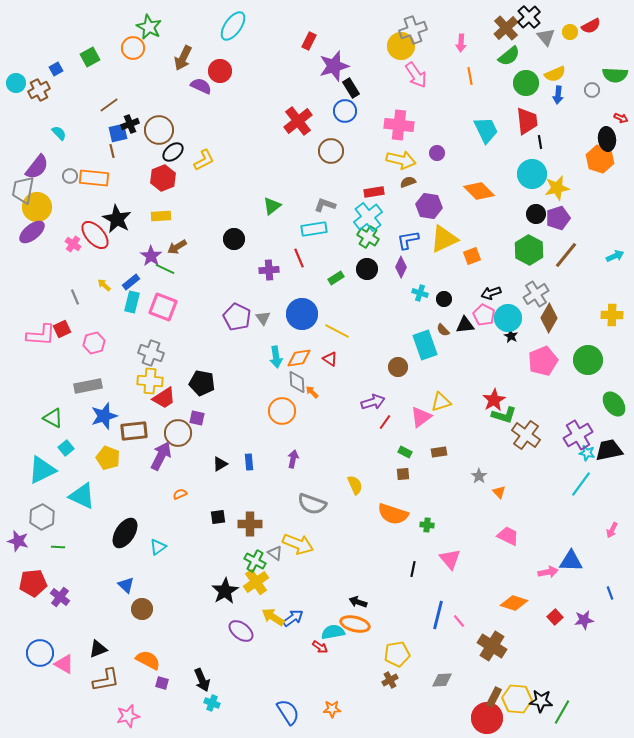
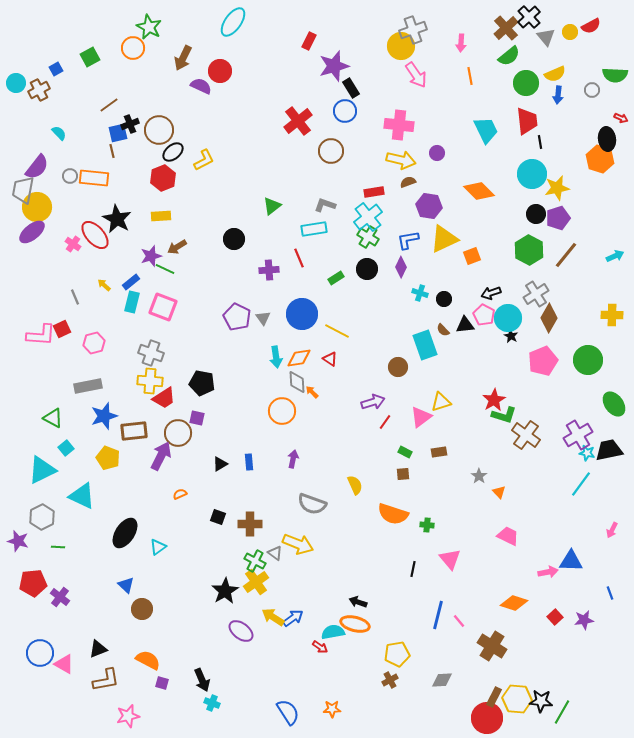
cyan ellipse at (233, 26): moved 4 px up
purple star at (151, 256): rotated 20 degrees clockwise
black square at (218, 517): rotated 28 degrees clockwise
